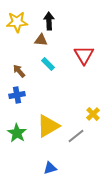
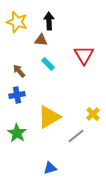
yellow star: rotated 20 degrees clockwise
yellow triangle: moved 1 px right, 9 px up
